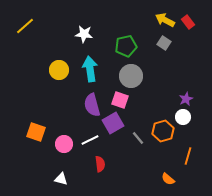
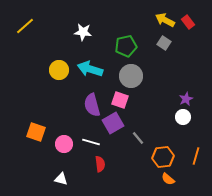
white star: moved 1 px left, 2 px up
cyan arrow: rotated 65 degrees counterclockwise
orange hexagon: moved 26 px down; rotated 10 degrees clockwise
white line: moved 1 px right, 2 px down; rotated 42 degrees clockwise
orange line: moved 8 px right
